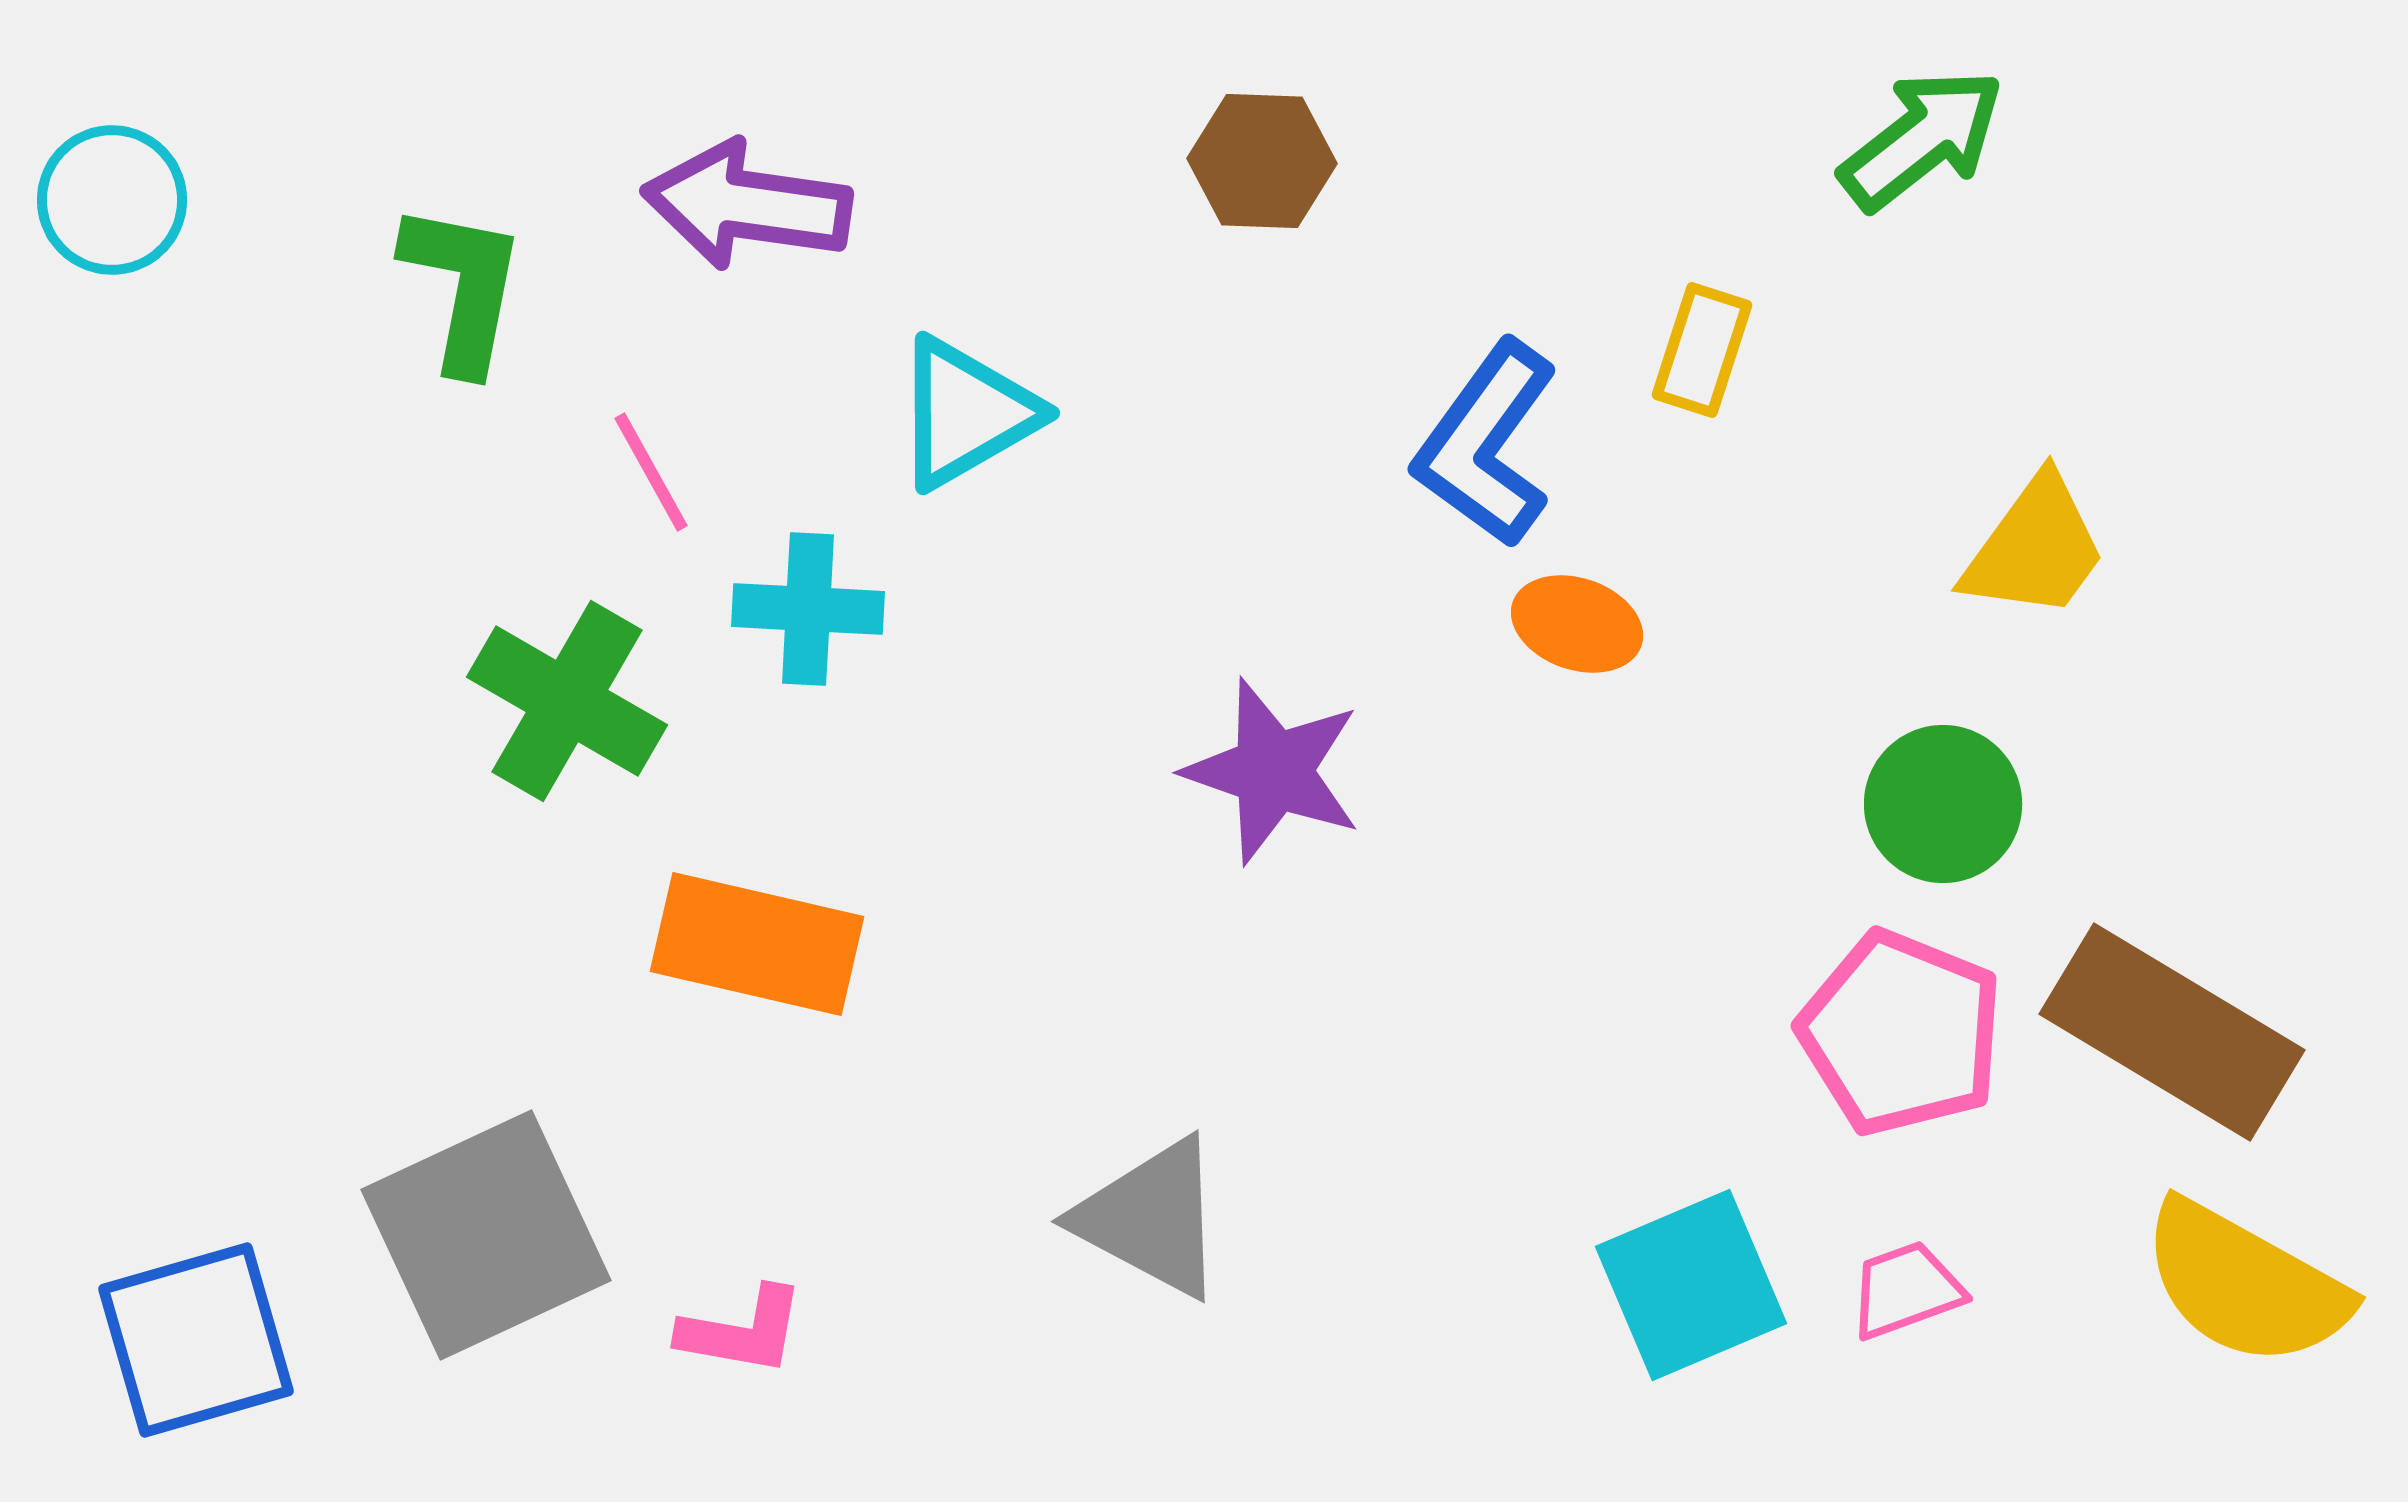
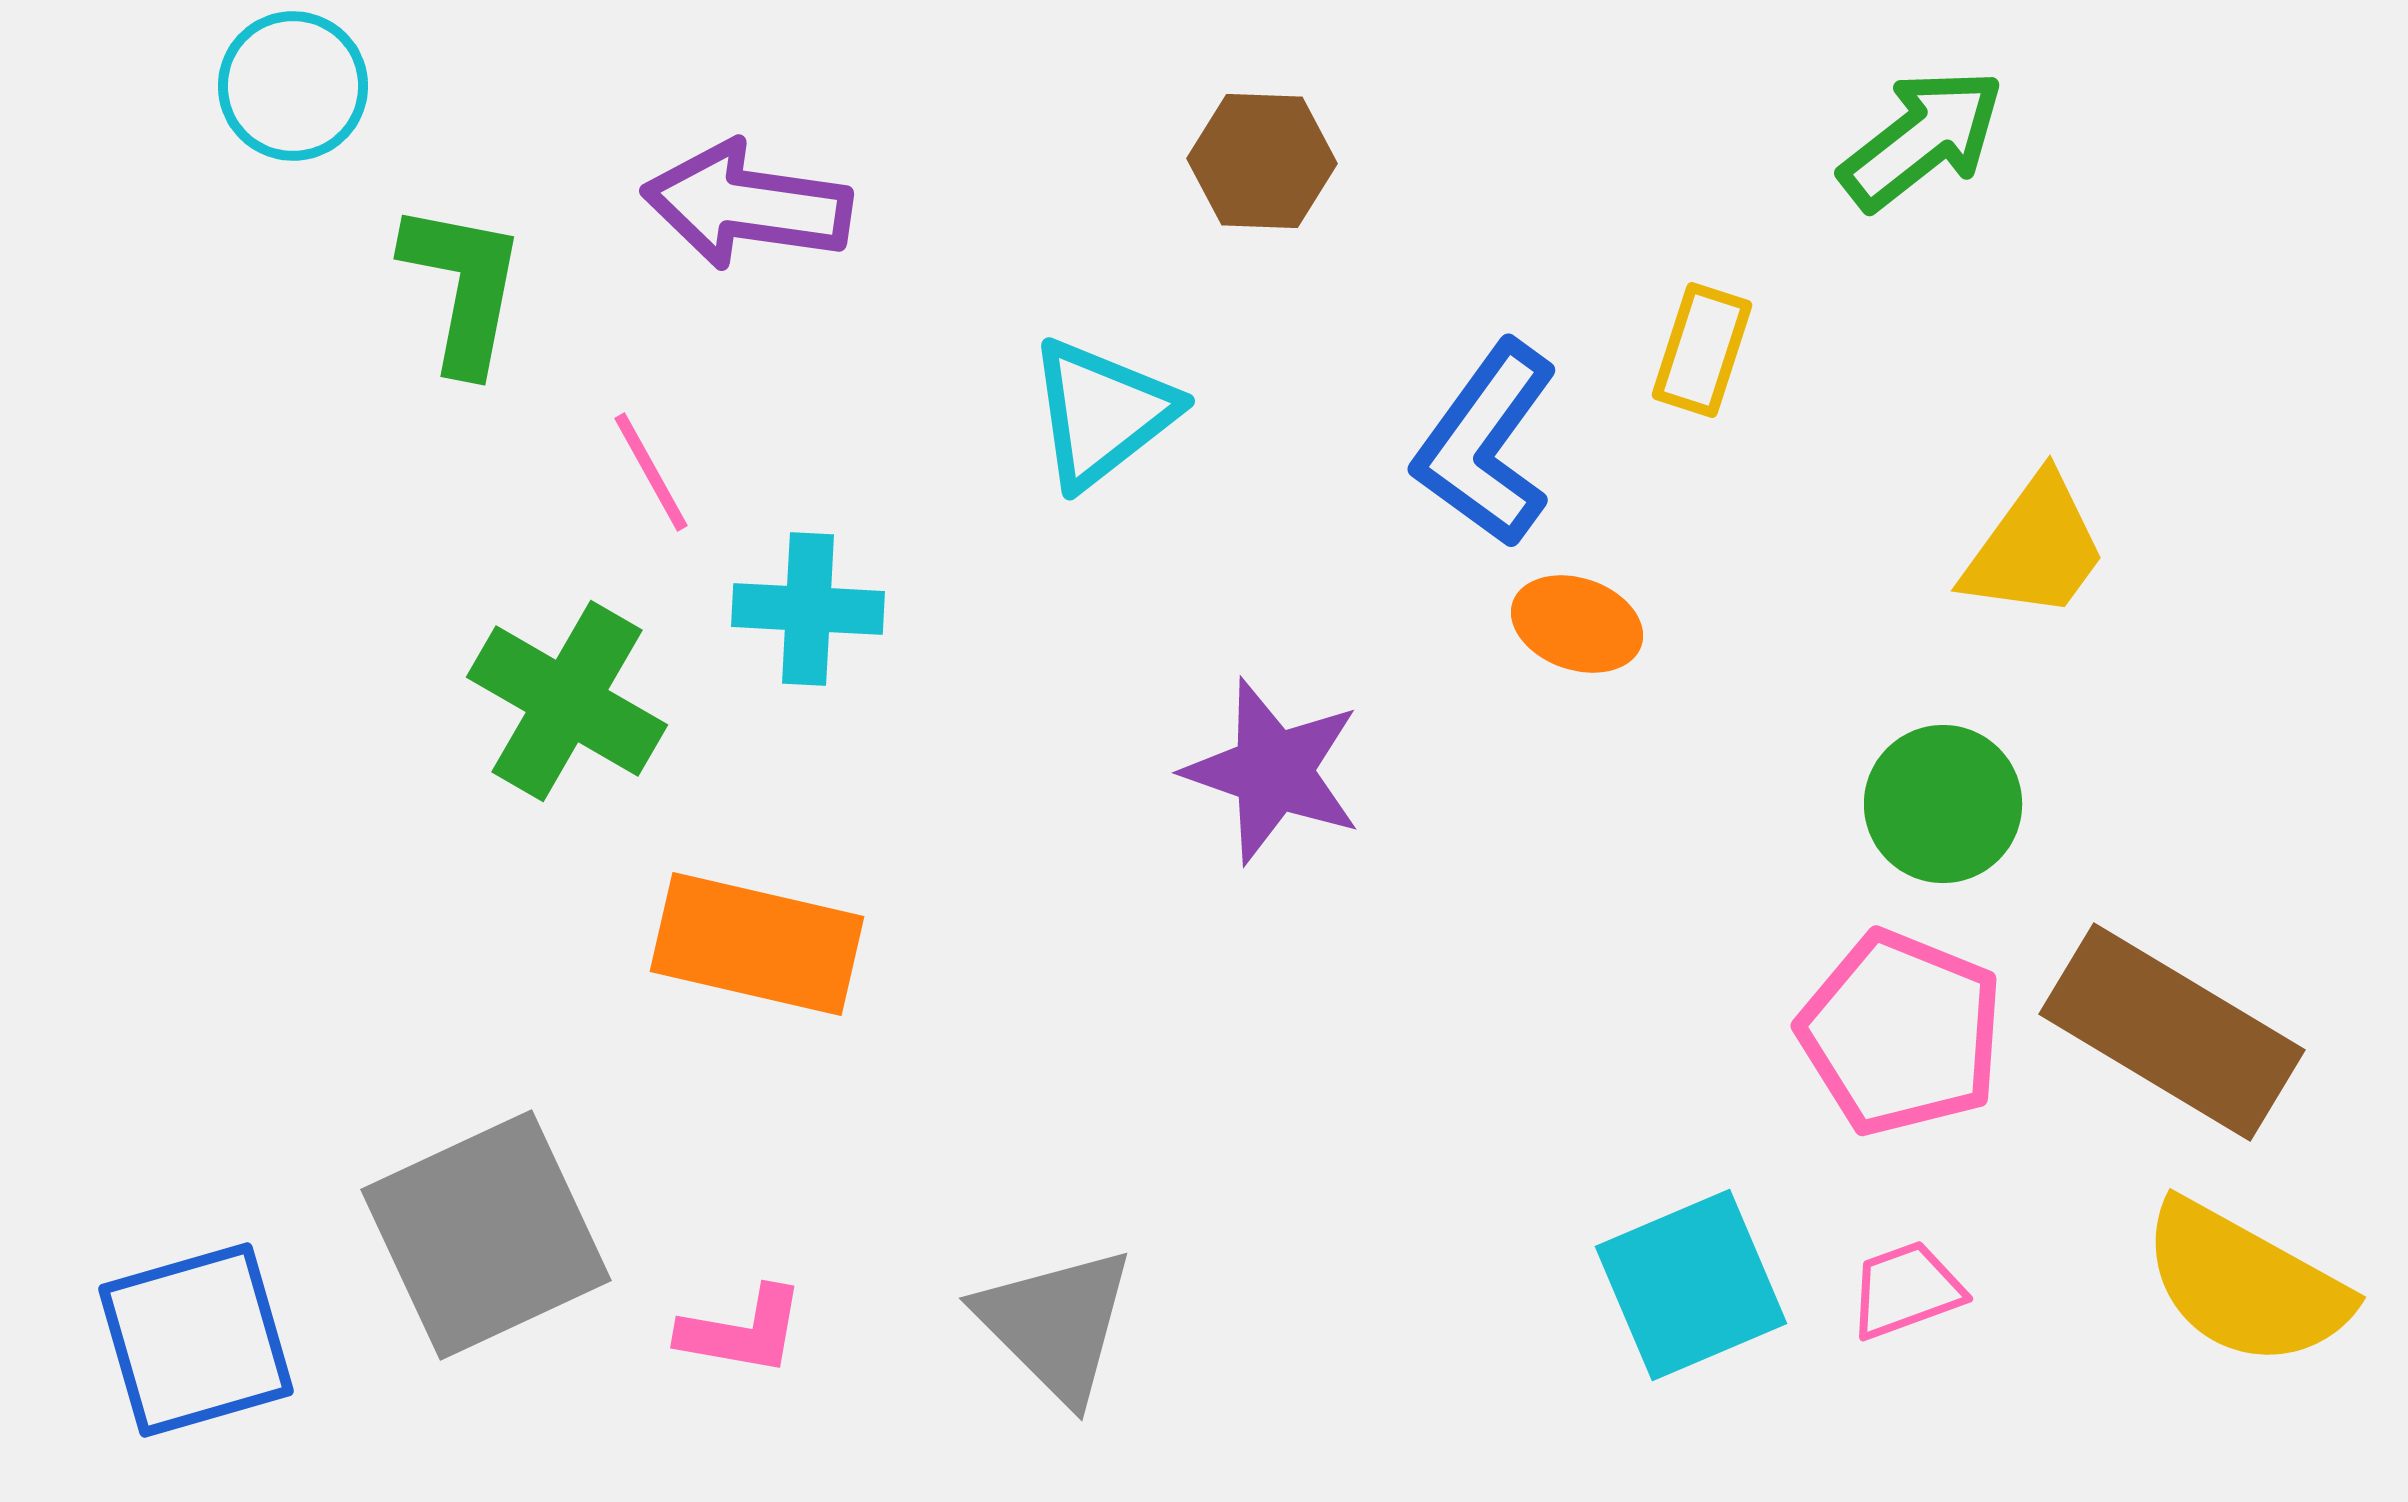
cyan circle: moved 181 px right, 114 px up
cyan triangle: moved 136 px right; rotated 8 degrees counterclockwise
gray triangle: moved 95 px left, 106 px down; rotated 17 degrees clockwise
